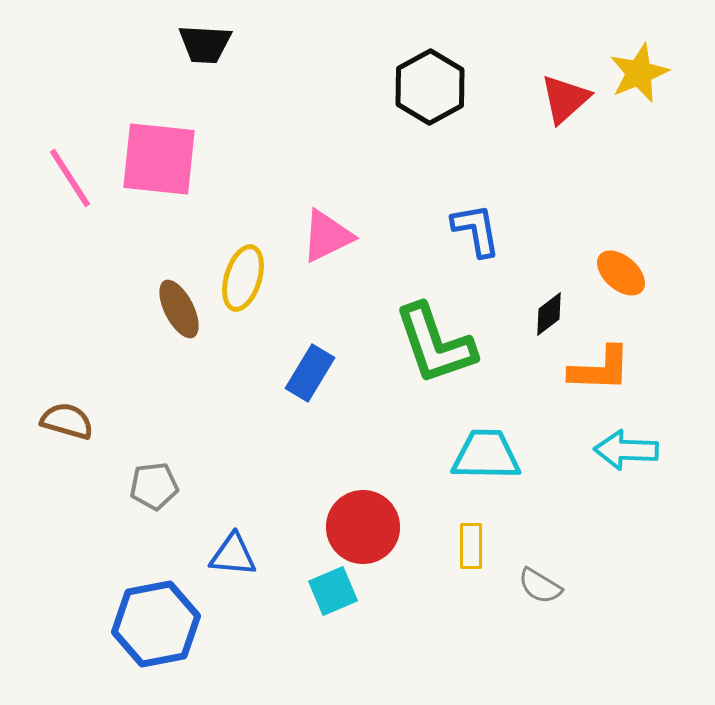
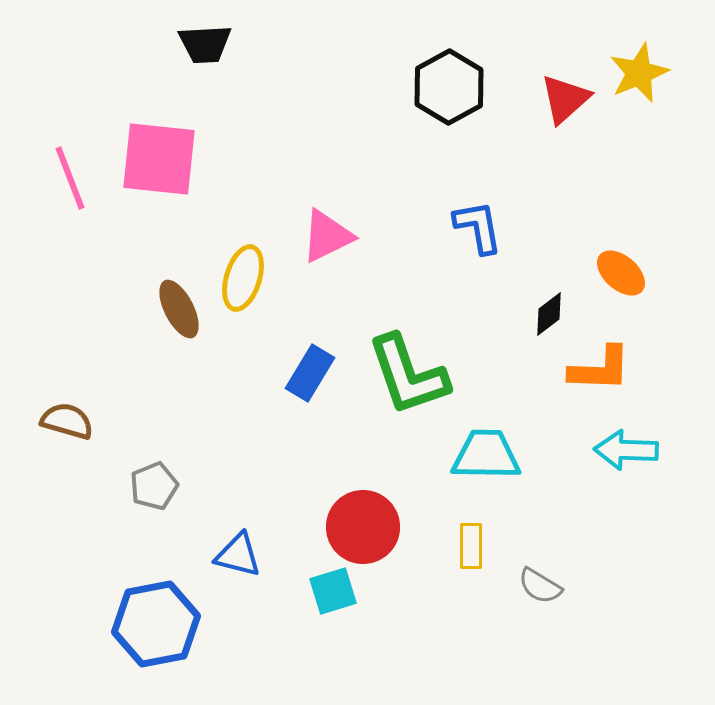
black trapezoid: rotated 6 degrees counterclockwise
black hexagon: moved 19 px right
pink line: rotated 12 degrees clockwise
blue L-shape: moved 2 px right, 3 px up
green L-shape: moved 27 px left, 31 px down
gray pentagon: rotated 15 degrees counterclockwise
blue triangle: moved 5 px right; rotated 9 degrees clockwise
cyan square: rotated 6 degrees clockwise
